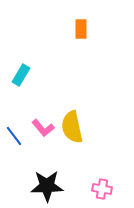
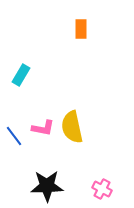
pink L-shape: rotated 40 degrees counterclockwise
pink cross: rotated 18 degrees clockwise
